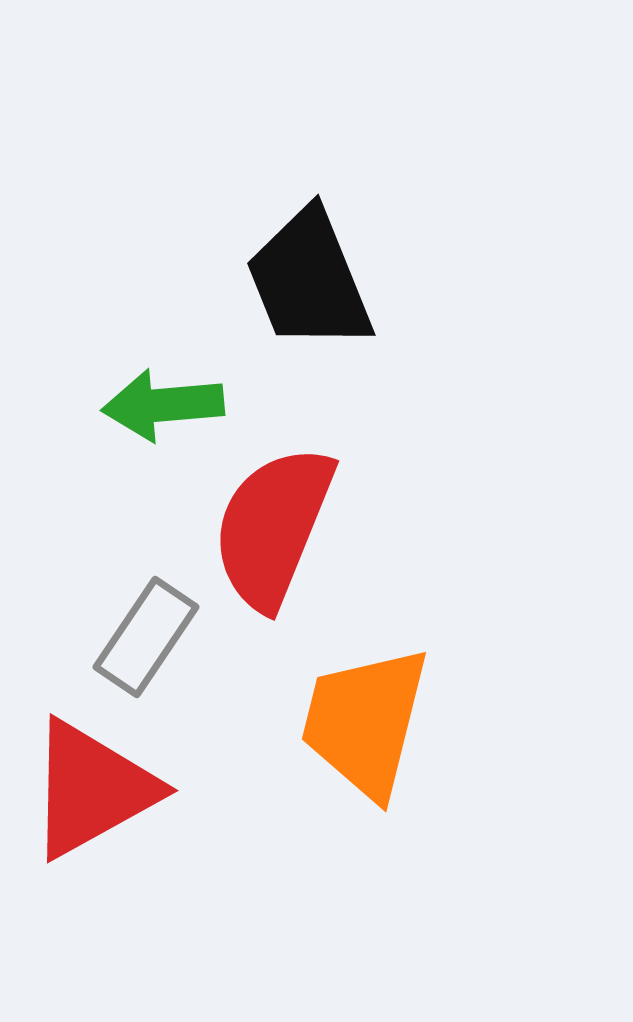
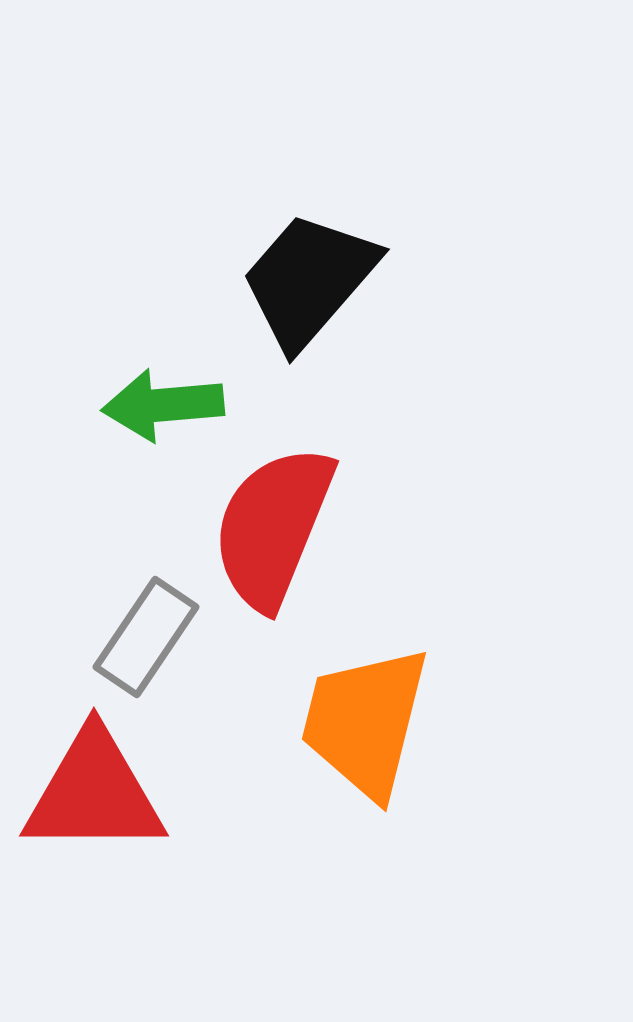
black trapezoid: rotated 63 degrees clockwise
red triangle: moved 2 px right, 4 px down; rotated 29 degrees clockwise
